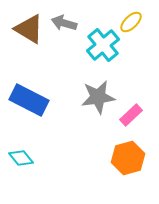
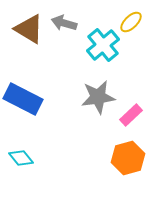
blue rectangle: moved 6 px left, 1 px up
